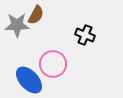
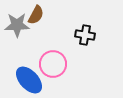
black cross: rotated 12 degrees counterclockwise
